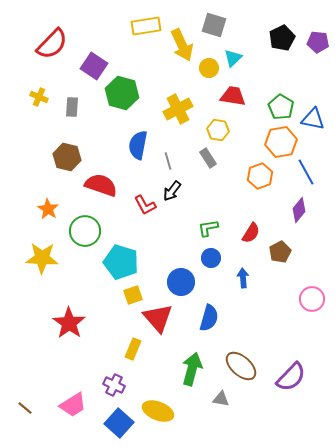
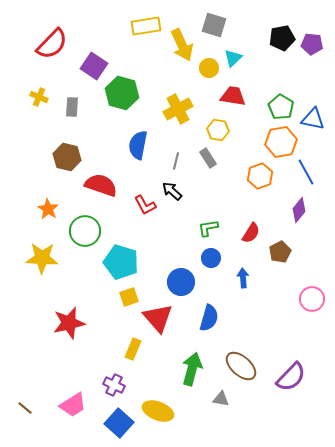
black pentagon at (282, 38): rotated 15 degrees clockwise
purple pentagon at (318, 42): moved 6 px left, 2 px down
gray line at (168, 161): moved 8 px right; rotated 30 degrees clockwise
black arrow at (172, 191): rotated 95 degrees clockwise
yellow square at (133, 295): moved 4 px left, 2 px down
red star at (69, 323): rotated 24 degrees clockwise
